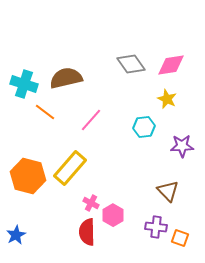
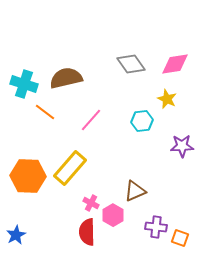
pink diamond: moved 4 px right, 1 px up
cyan hexagon: moved 2 px left, 6 px up
orange hexagon: rotated 12 degrees counterclockwise
brown triangle: moved 33 px left; rotated 50 degrees clockwise
